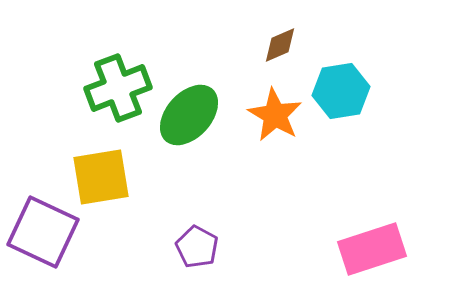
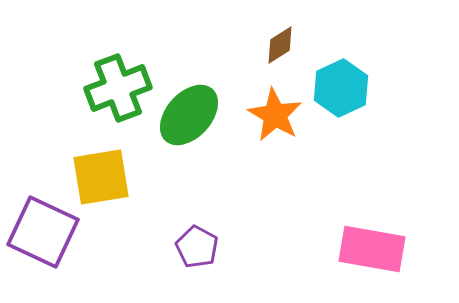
brown diamond: rotated 9 degrees counterclockwise
cyan hexagon: moved 3 px up; rotated 16 degrees counterclockwise
pink rectangle: rotated 28 degrees clockwise
